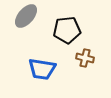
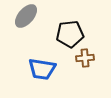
black pentagon: moved 3 px right, 4 px down
brown cross: rotated 18 degrees counterclockwise
